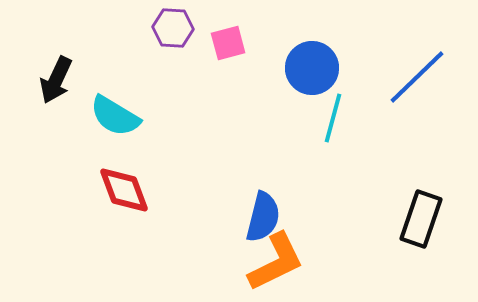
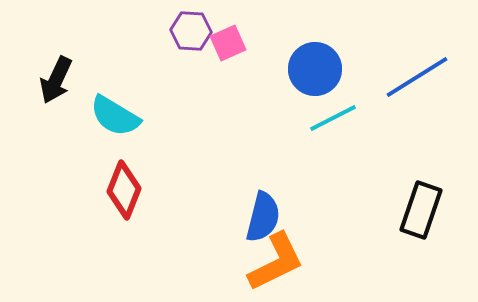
purple hexagon: moved 18 px right, 3 px down
pink square: rotated 9 degrees counterclockwise
blue circle: moved 3 px right, 1 px down
blue line: rotated 12 degrees clockwise
cyan line: rotated 48 degrees clockwise
red diamond: rotated 42 degrees clockwise
black rectangle: moved 9 px up
